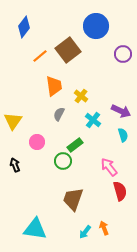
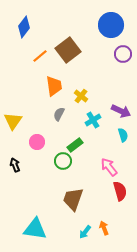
blue circle: moved 15 px right, 1 px up
cyan cross: rotated 21 degrees clockwise
